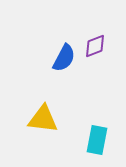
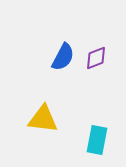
purple diamond: moved 1 px right, 12 px down
blue semicircle: moved 1 px left, 1 px up
